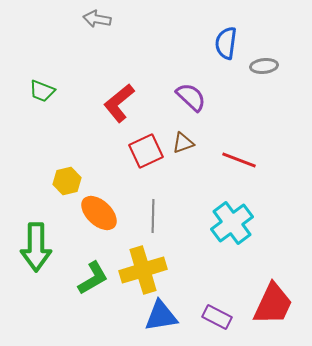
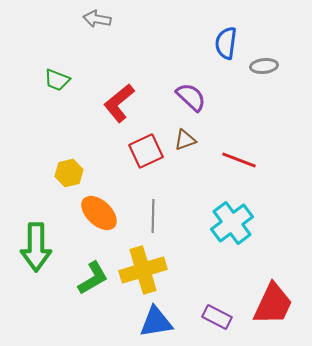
green trapezoid: moved 15 px right, 11 px up
brown triangle: moved 2 px right, 3 px up
yellow hexagon: moved 2 px right, 8 px up
blue triangle: moved 5 px left, 6 px down
